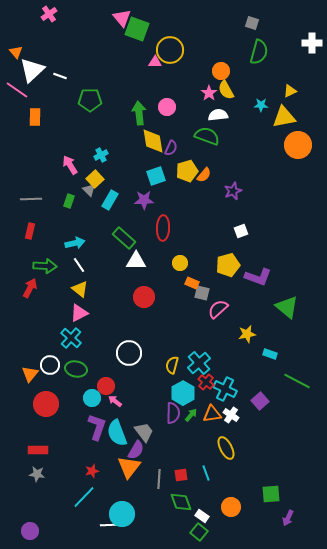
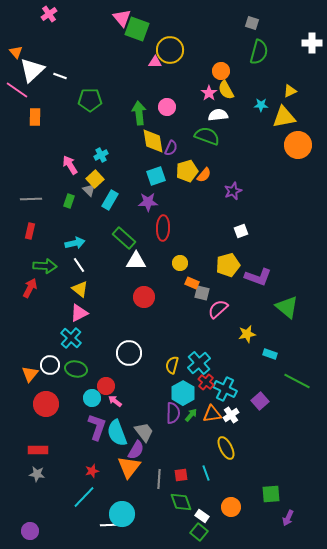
purple star at (144, 200): moved 4 px right, 2 px down
white cross at (231, 415): rotated 21 degrees clockwise
